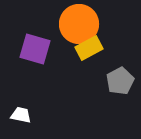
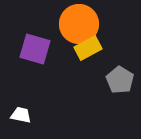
yellow rectangle: moved 1 px left
gray pentagon: moved 1 px up; rotated 12 degrees counterclockwise
